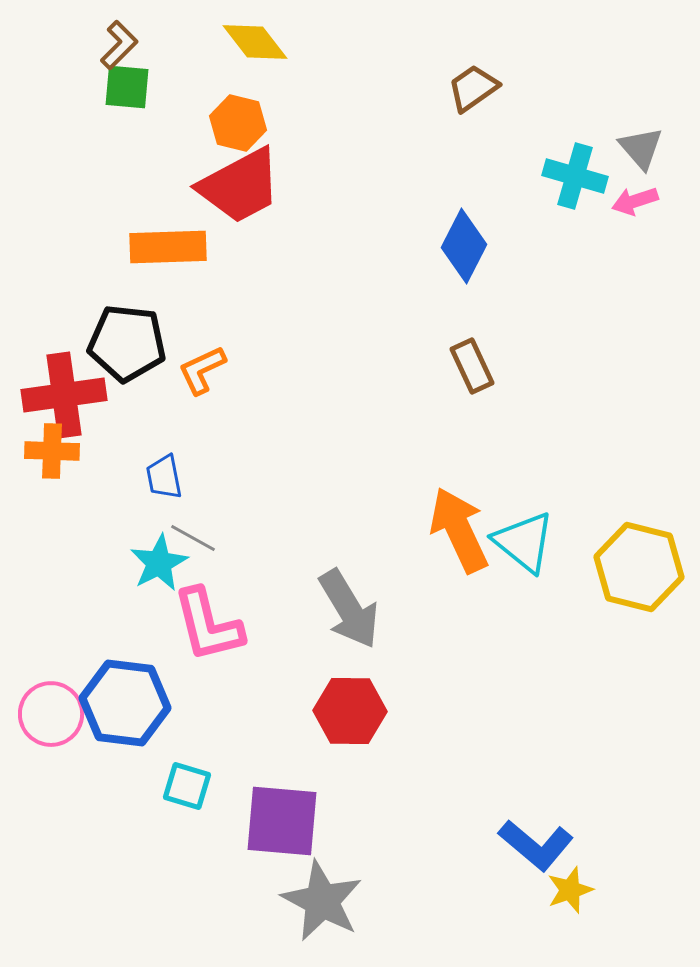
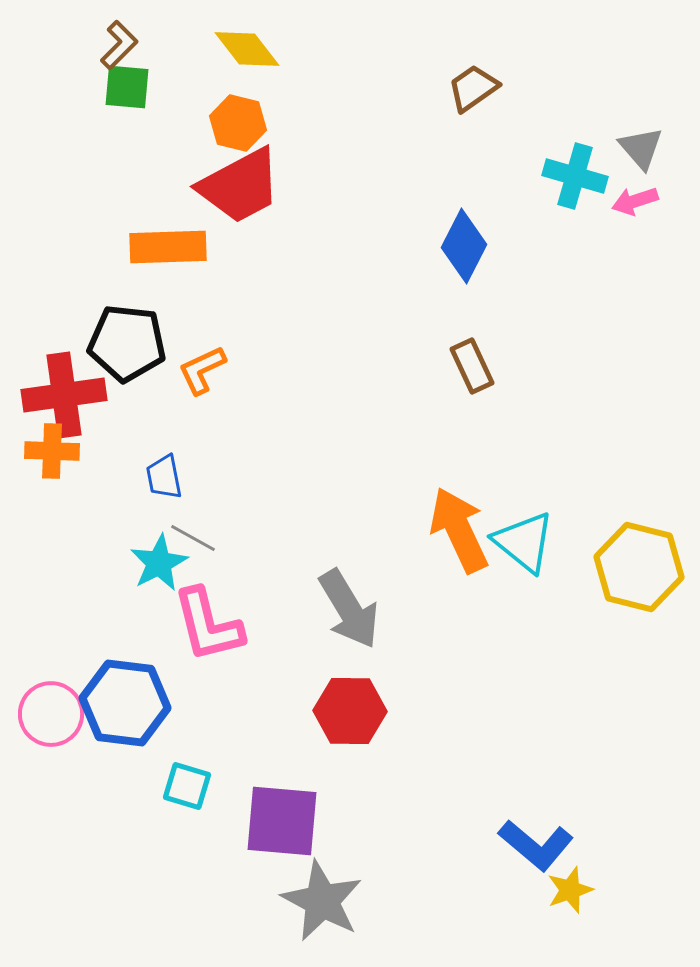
yellow diamond: moved 8 px left, 7 px down
